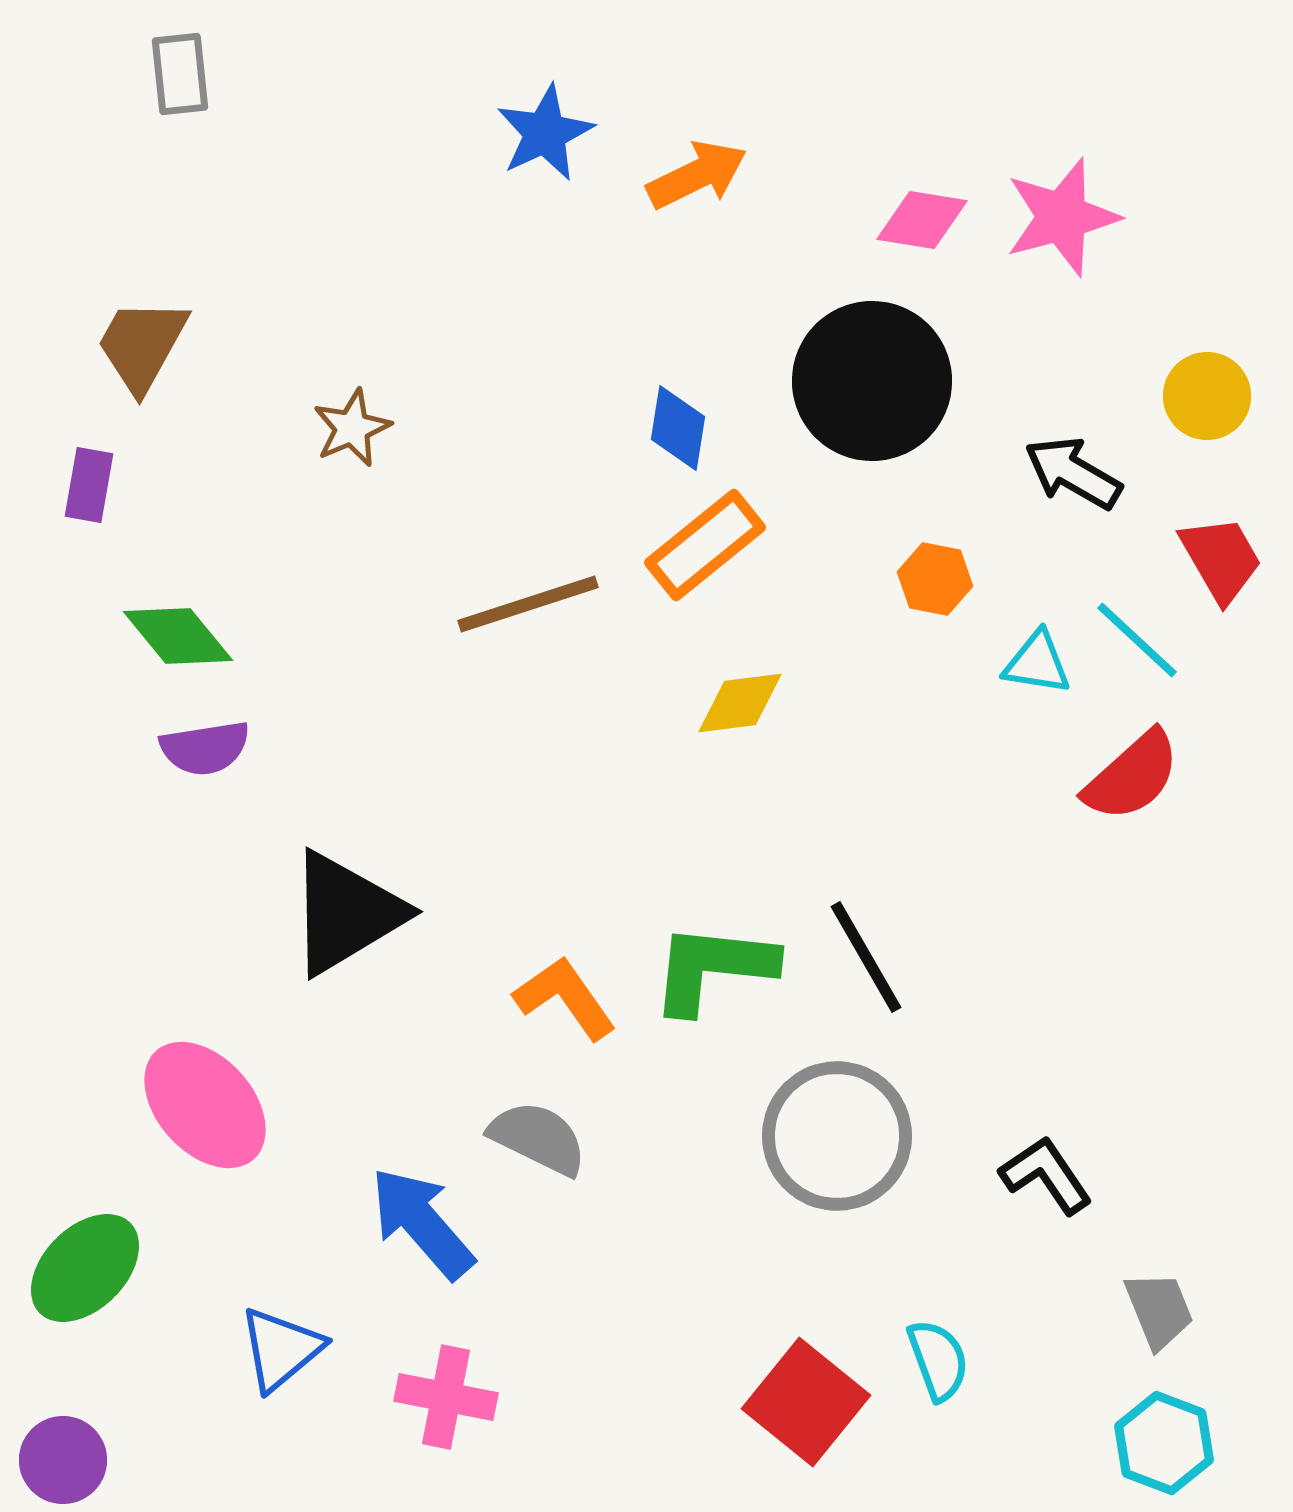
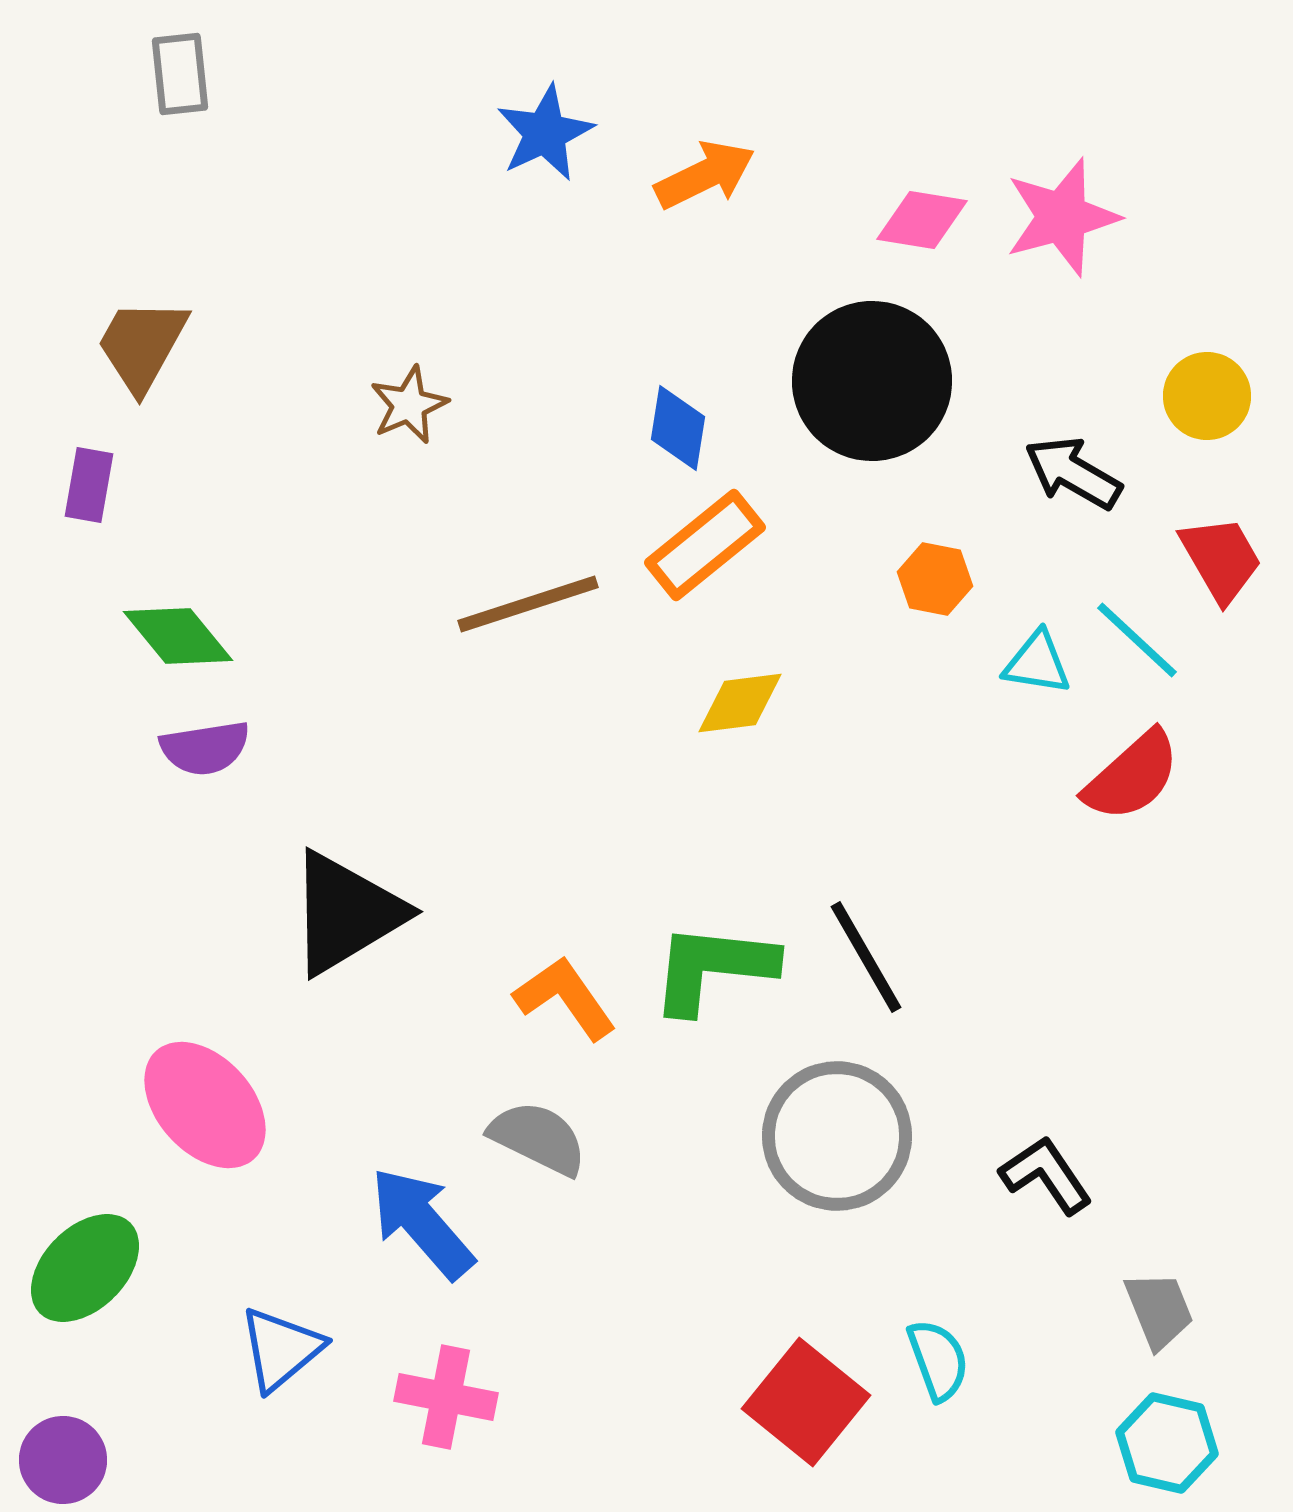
orange arrow: moved 8 px right
brown star: moved 57 px right, 23 px up
cyan hexagon: moved 3 px right; rotated 8 degrees counterclockwise
